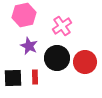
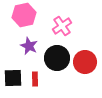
red rectangle: moved 2 px down
